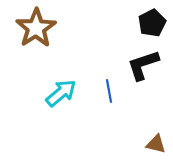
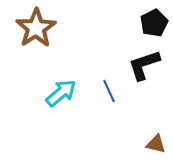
black pentagon: moved 2 px right
black L-shape: moved 1 px right
blue line: rotated 15 degrees counterclockwise
